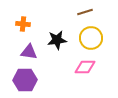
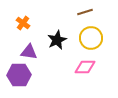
orange cross: moved 1 px up; rotated 32 degrees clockwise
black star: rotated 18 degrees counterclockwise
purple hexagon: moved 6 px left, 5 px up
